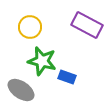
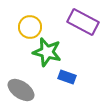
purple rectangle: moved 4 px left, 3 px up
green star: moved 5 px right, 9 px up
